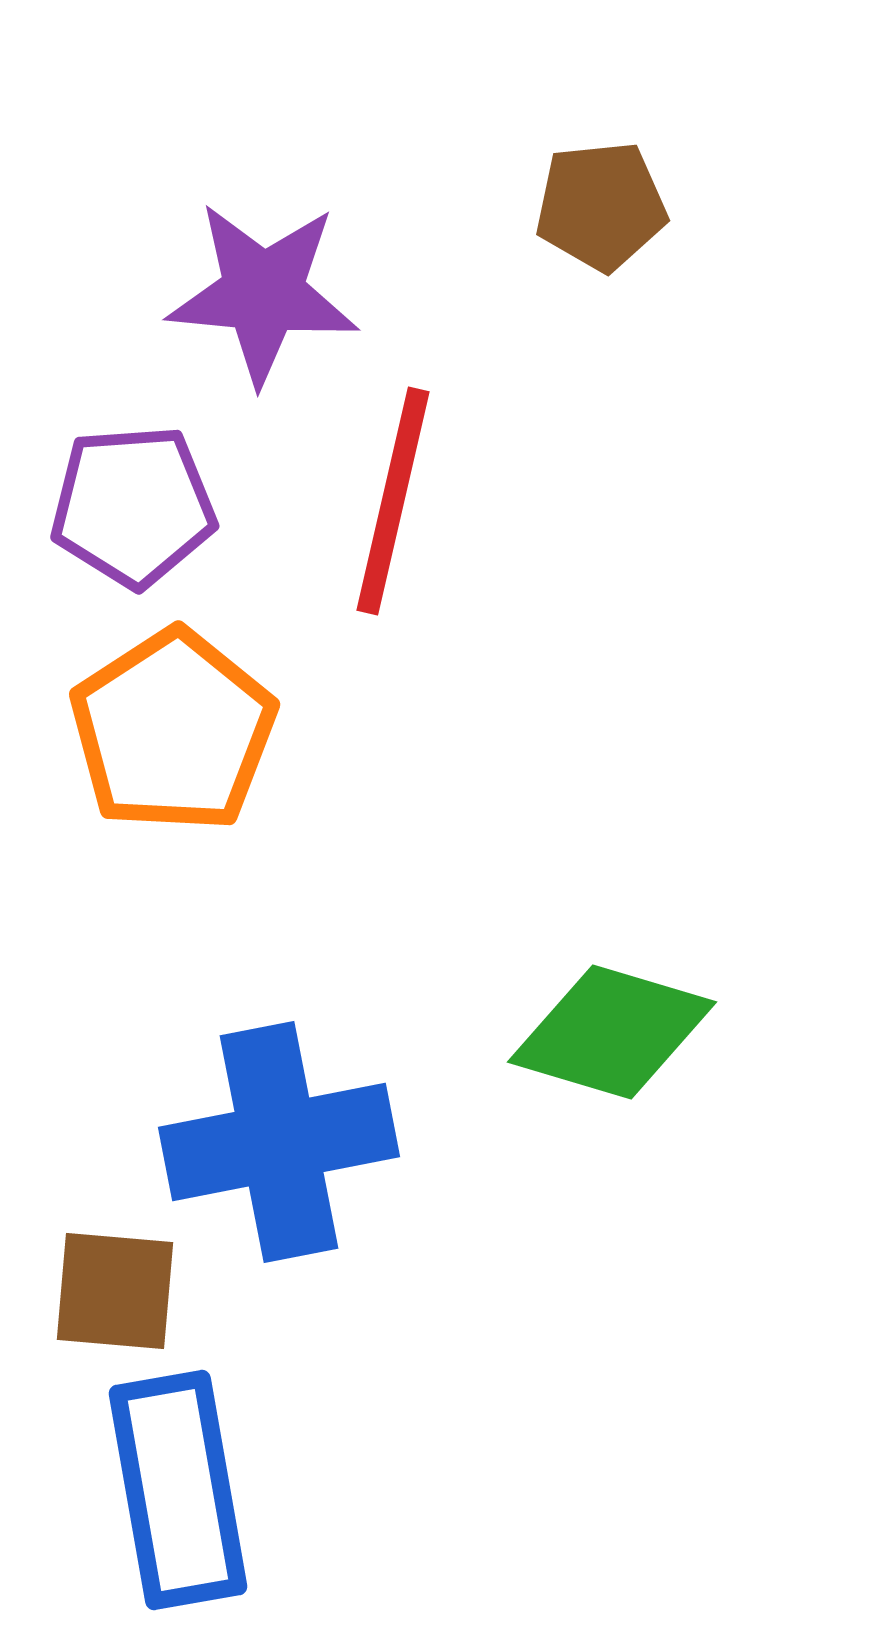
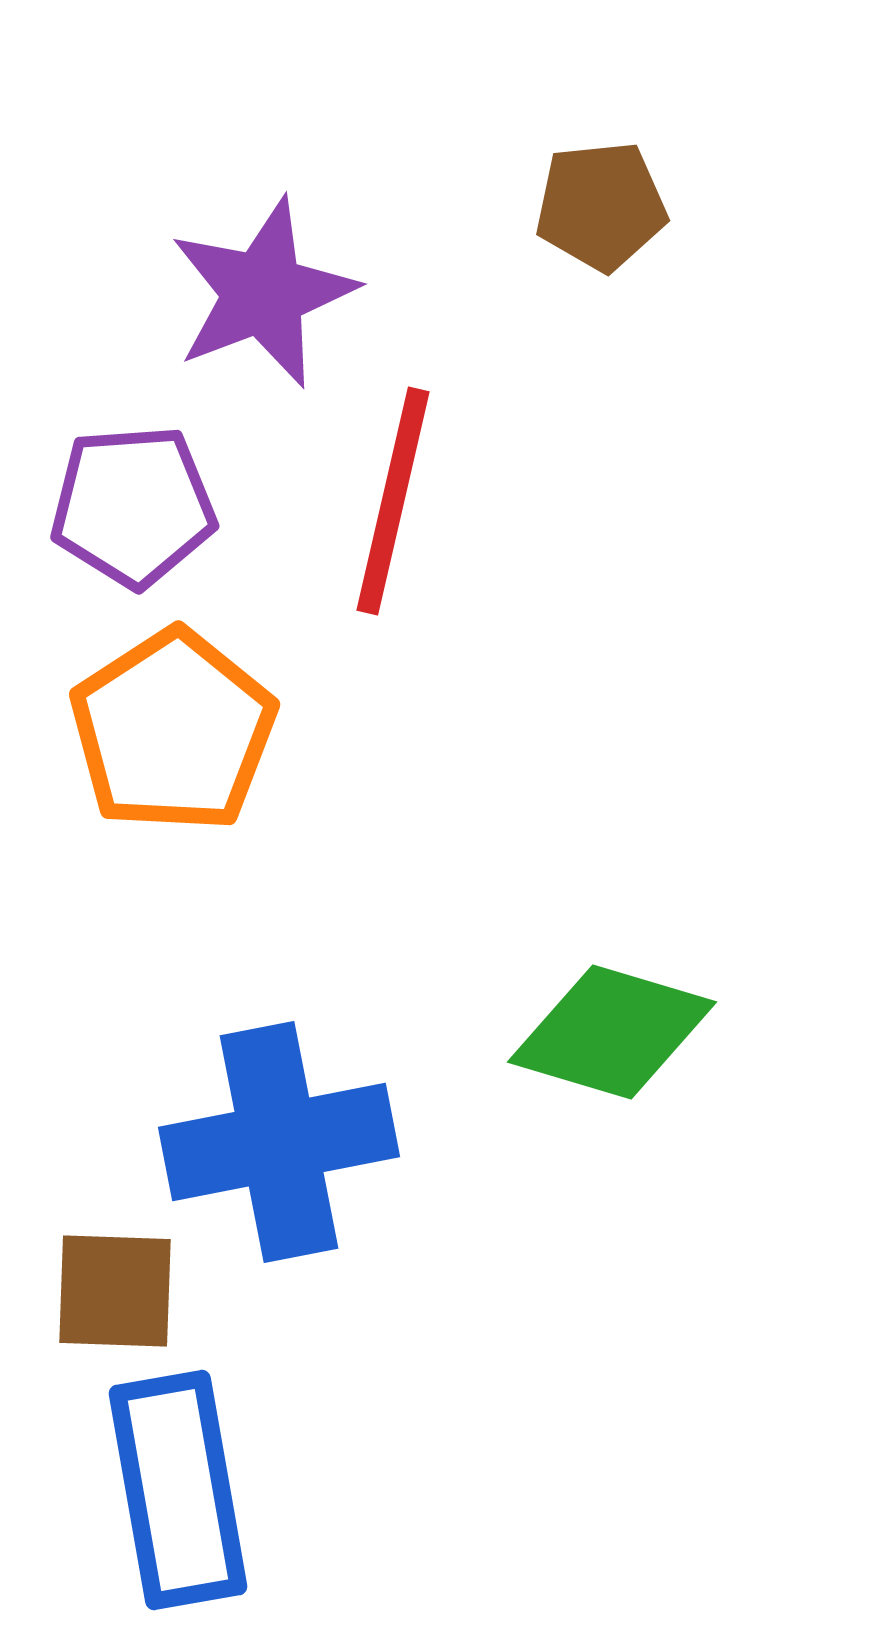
purple star: rotated 26 degrees counterclockwise
brown square: rotated 3 degrees counterclockwise
